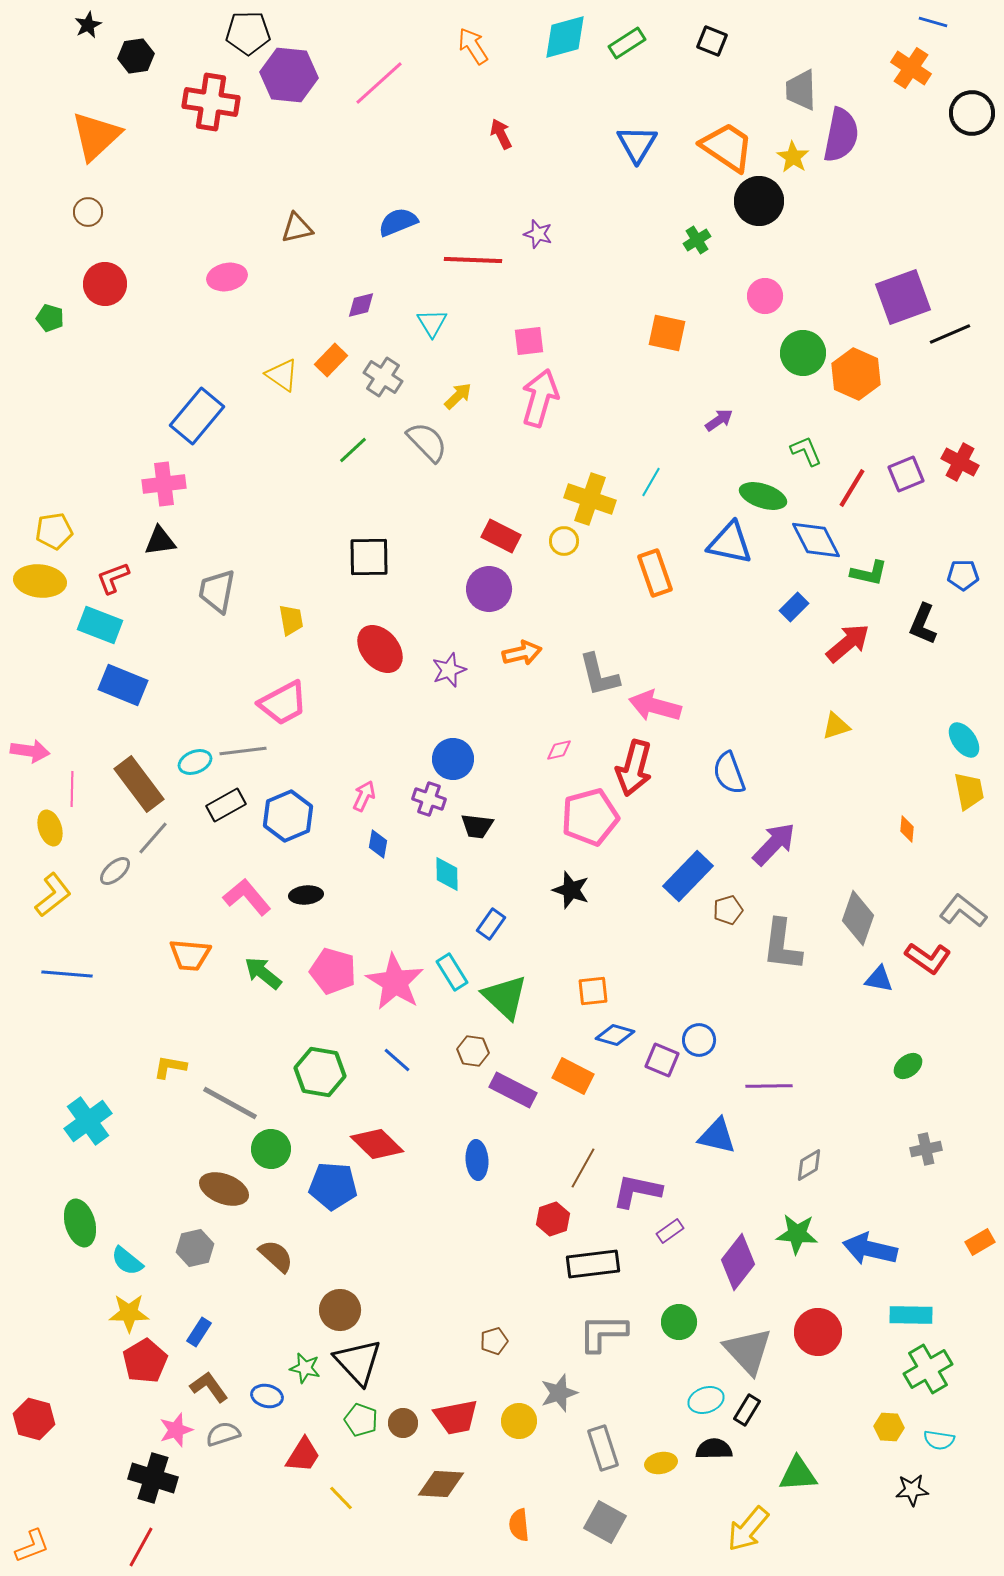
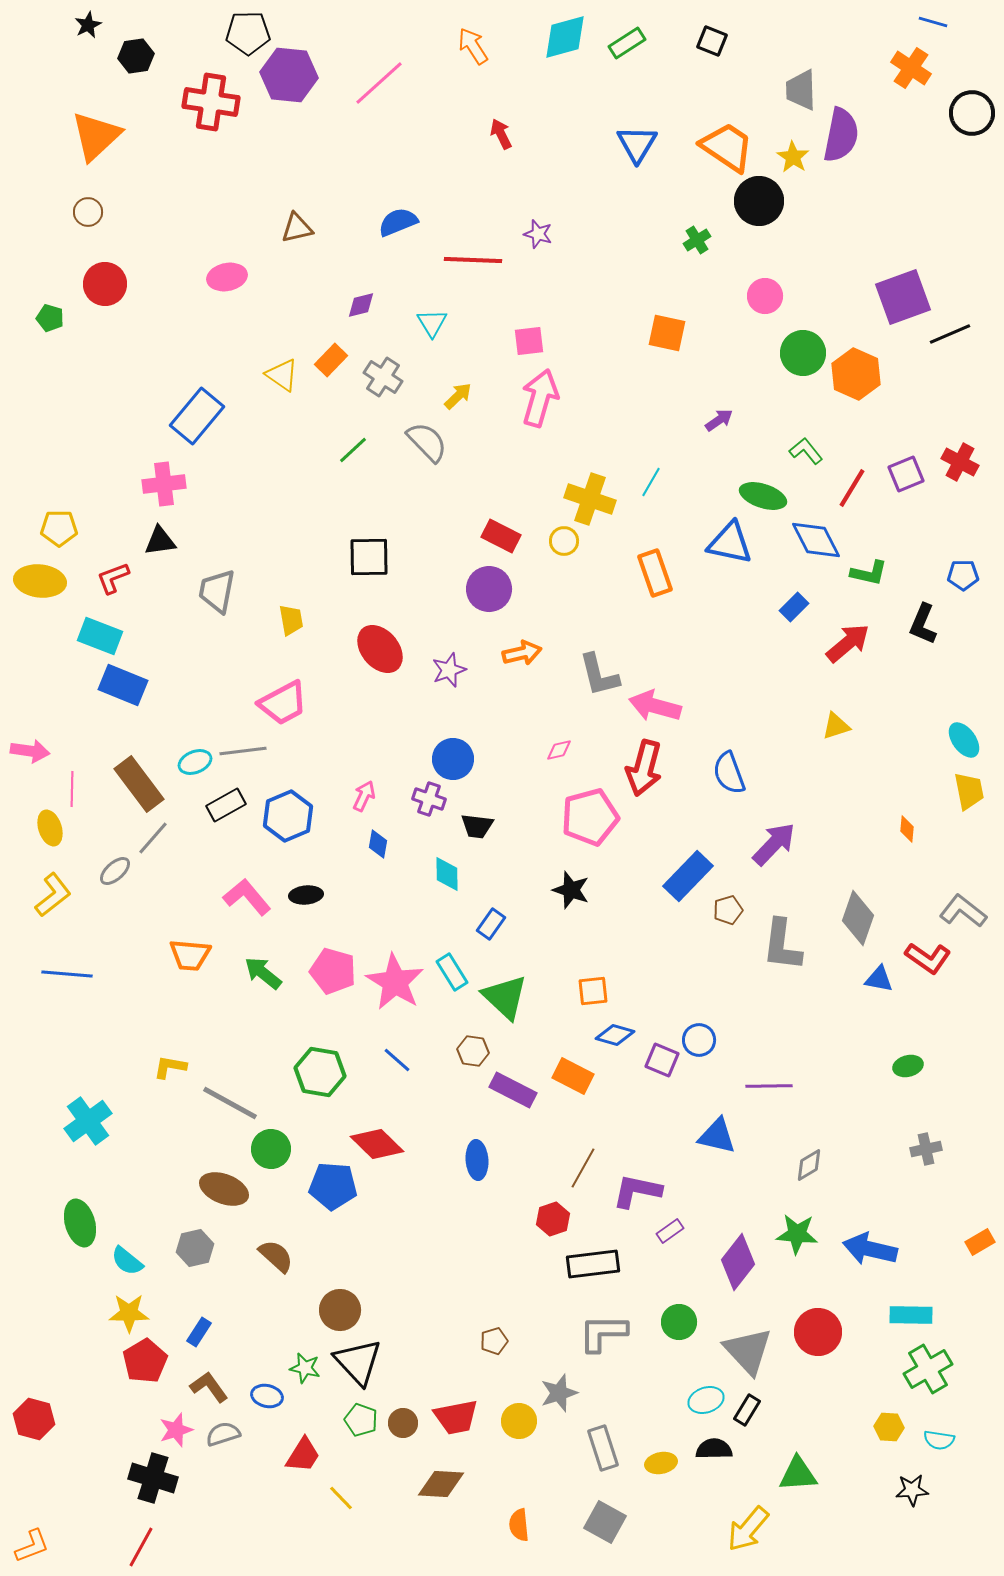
green L-shape at (806, 451): rotated 16 degrees counterclockwise
yellow pentagon at (54, 531): moved 5 px right, 3 px up; rotated 9 degrees clockwise
cyan rectangle at (100, 625): moved 11 px down
red arrow at (634, 768): moved 10 px right
green ellipse at (908, 1066): rotated 24 degrees clockwise
